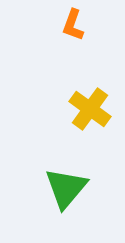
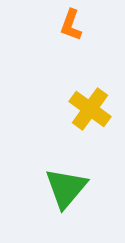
orange L-shape: moved 2 px left
